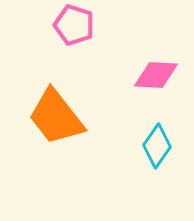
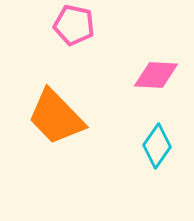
pink pentagon: rotated 6 degrees counterclockwise
orange trapezoid: rotated 6 degrees counterclockwise
